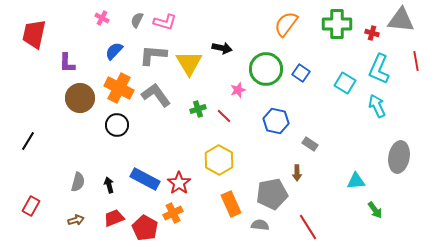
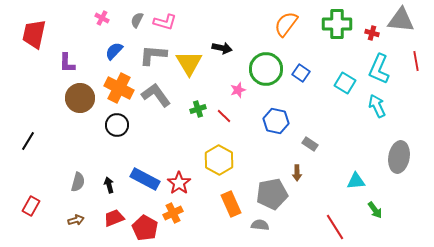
red line at (308, 227): moved 27 px right
